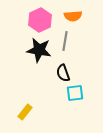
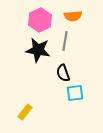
black star: moved 1 px left
